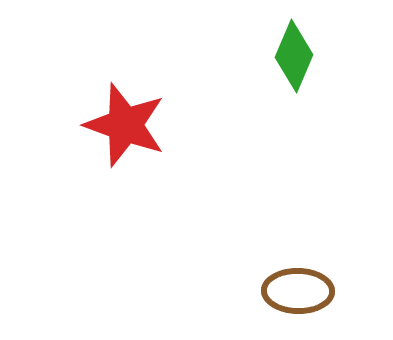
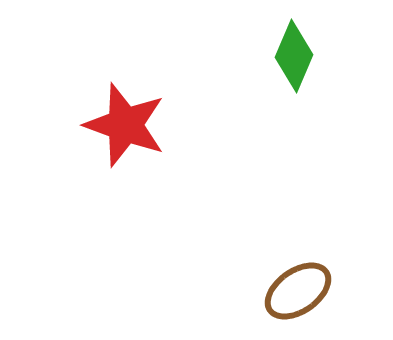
brown ellipse: rotated 36 degrees counterclockwise
